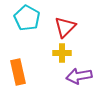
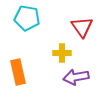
cyan pentagon: rotated 20 degrees counterclockwise
red triangle: moved 17 px right; rotated 20 degrees counterclockwise
purple arrow: moved 3 px left, 1 px down
